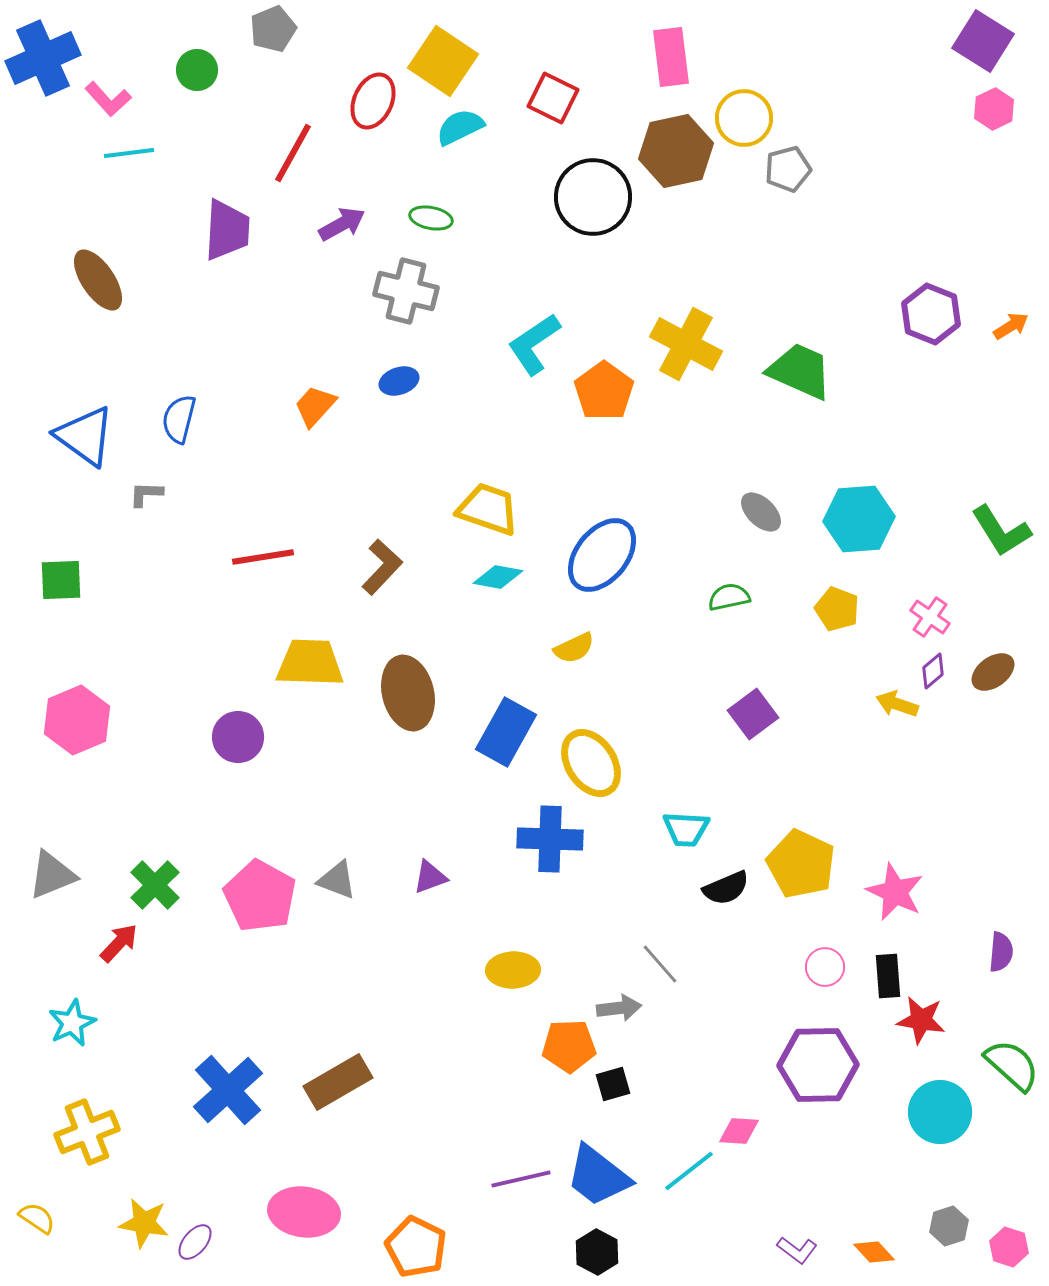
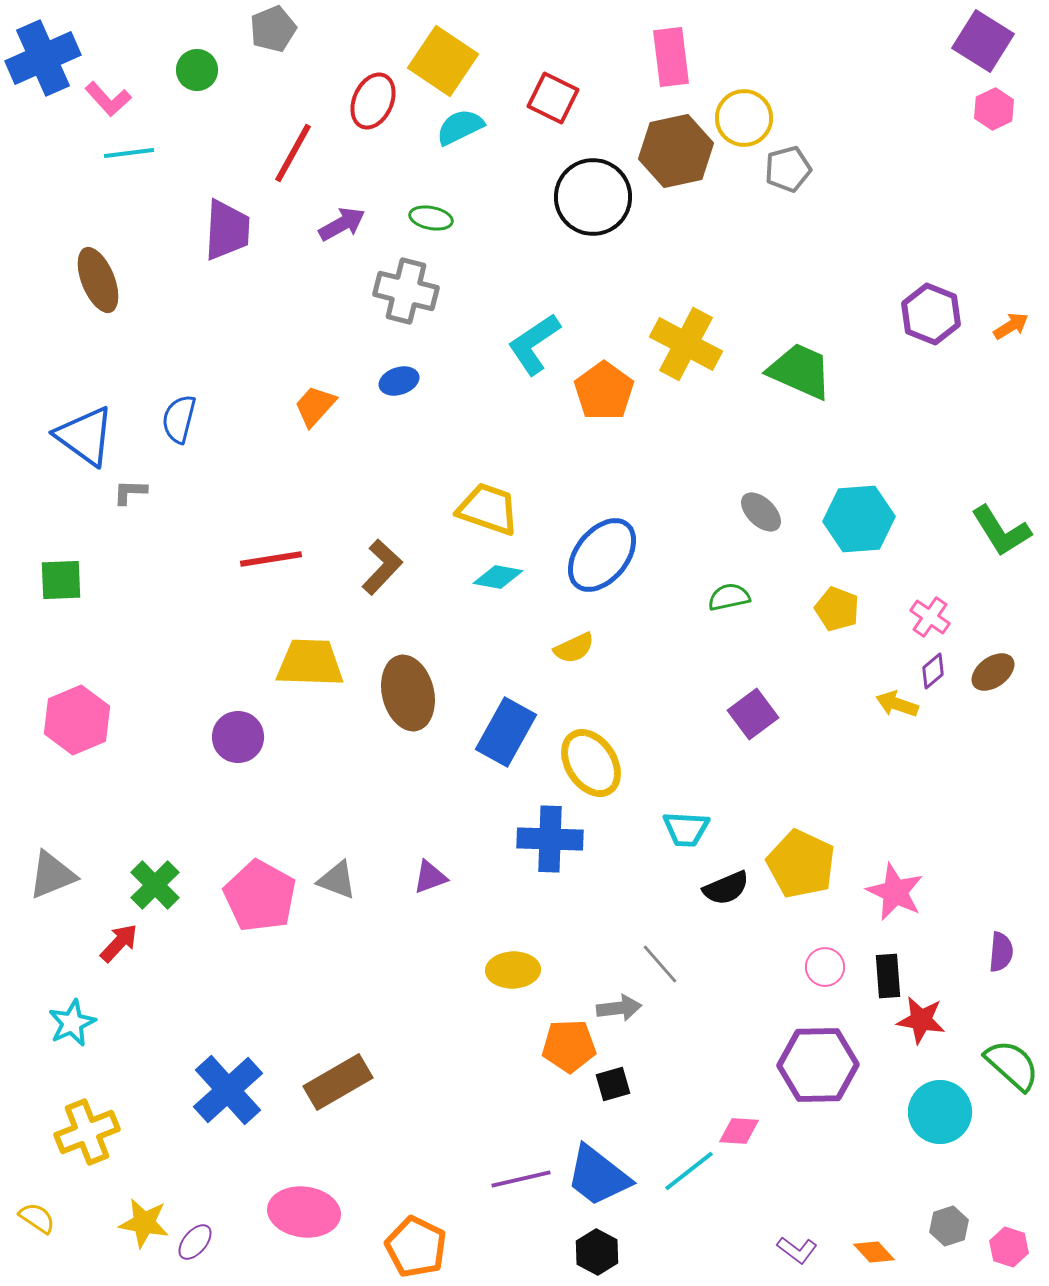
brown ellipse at (98, 280): rotated 12 degrees clockwise
gray L-shape at (146, 494): moved 16 px left, 2 px up
red line at (263, 557): moved 8 px right, 2 px down
